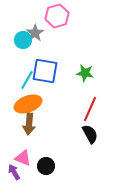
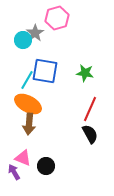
pink hexagon: moved 2 px down
orange ellipse: rotated 48 degrees clockwise
